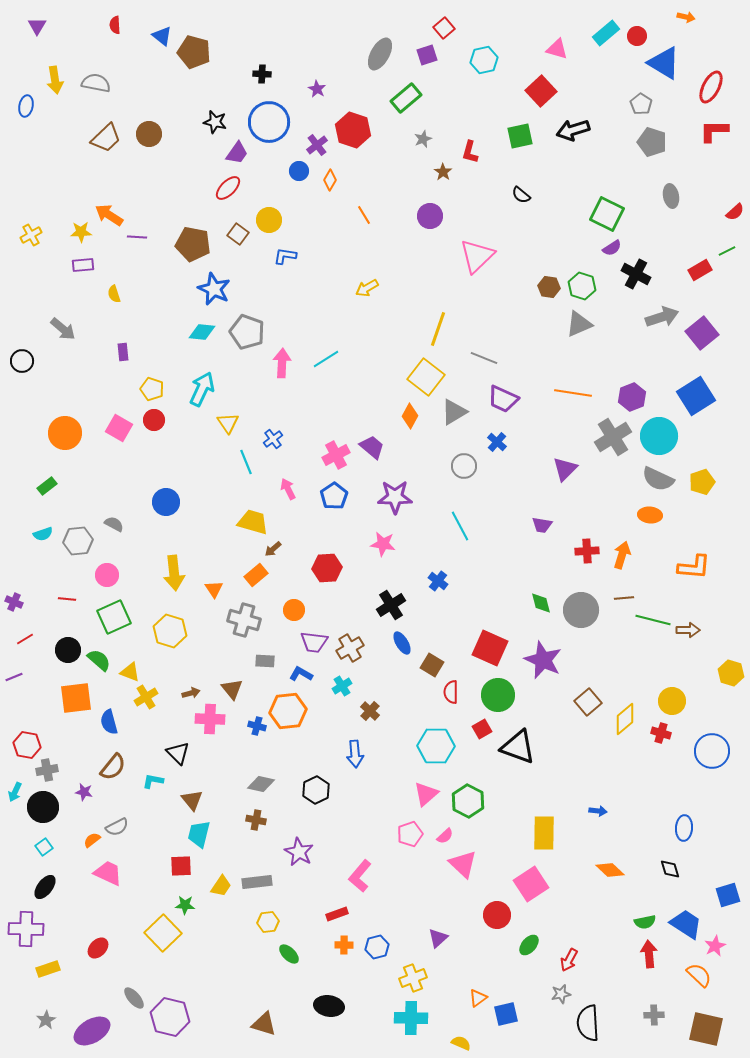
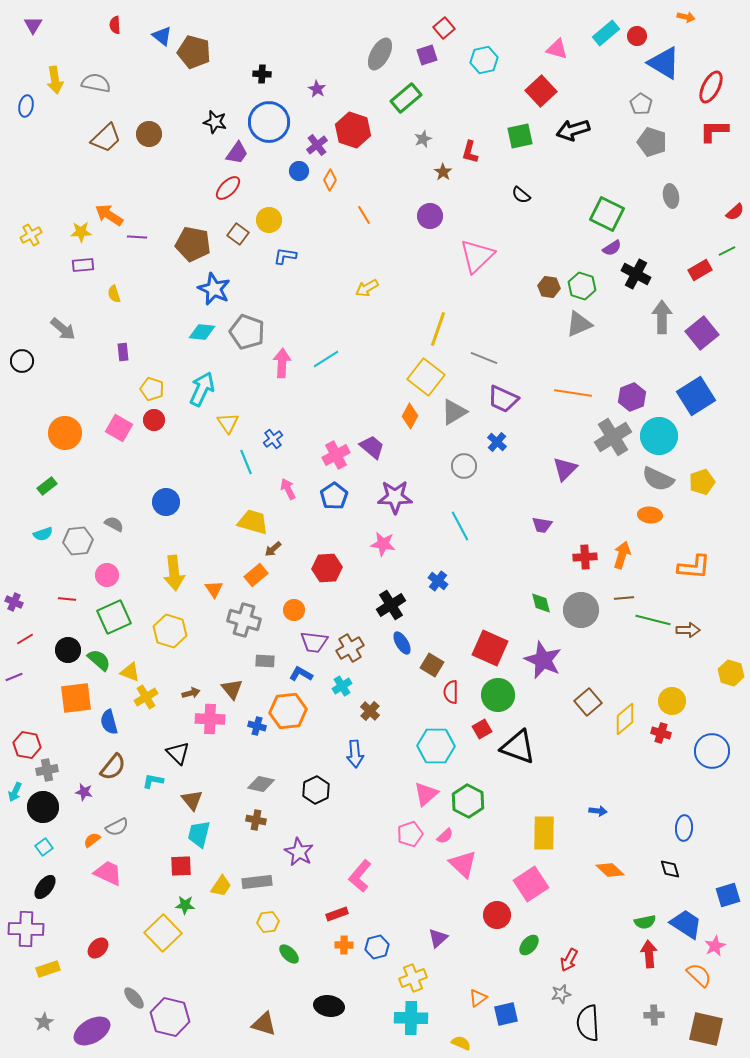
purple triangle at (37, 26): moved 4 px left, 1 px up
gray arrow at (662, 317): rotated 72 degrees counterclockwise
red cross at (587, 551): moved 2 px left, 6 px down
gray star at (46, 1020): moved 2 px left, 2 px down
